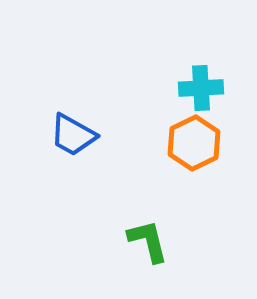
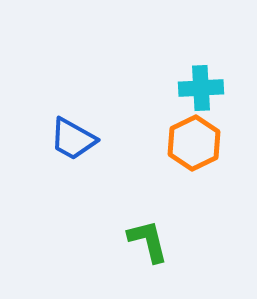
blue trapezoid: moved 4 px down
